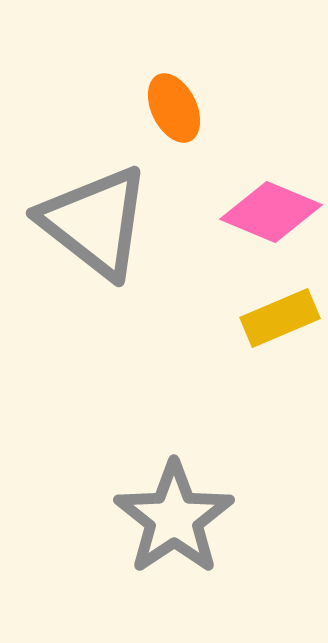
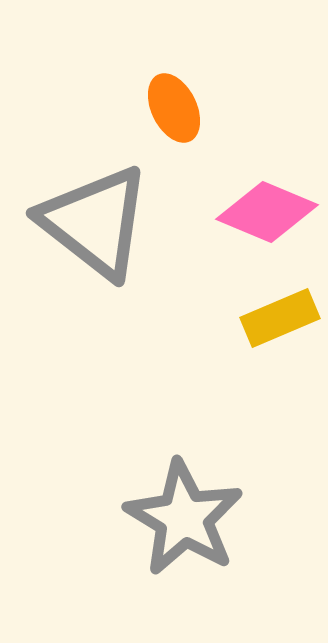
pink diamond: moved 4 px left
gray star: moved 10 px right; rotated 7 degrees counterclockwise
